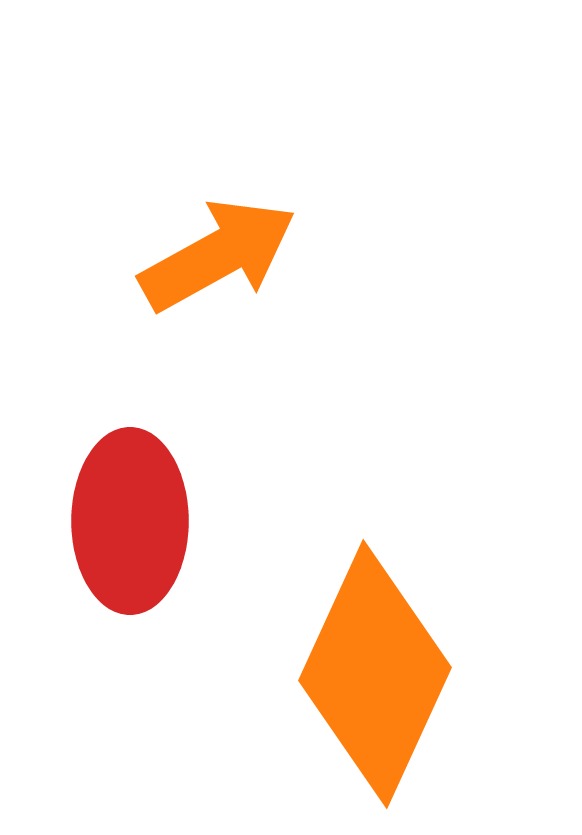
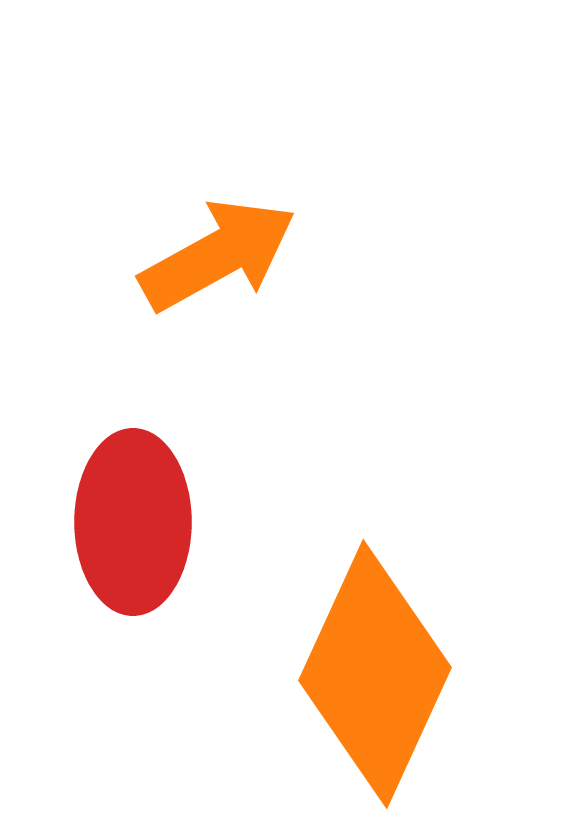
red ellipse: moved 3 px right, 1 px down
